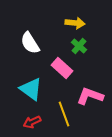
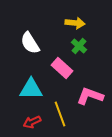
cyan triangle: rotated 35 degrees counterclockwise
yellow line: moved 4 px left
